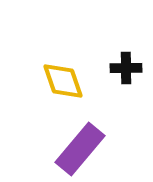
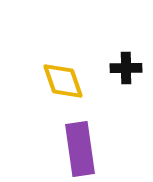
purple rectangle: rotated 48 degrees counterclockwise
